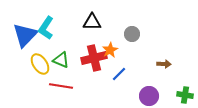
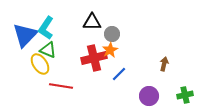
gray circle: moved 20 px left
green triangle: moved 13 px left, 10 px up
brown arrow: rotated 80 degrees counterclockwise
green cross: rotated 21 degrees counterclockwise
